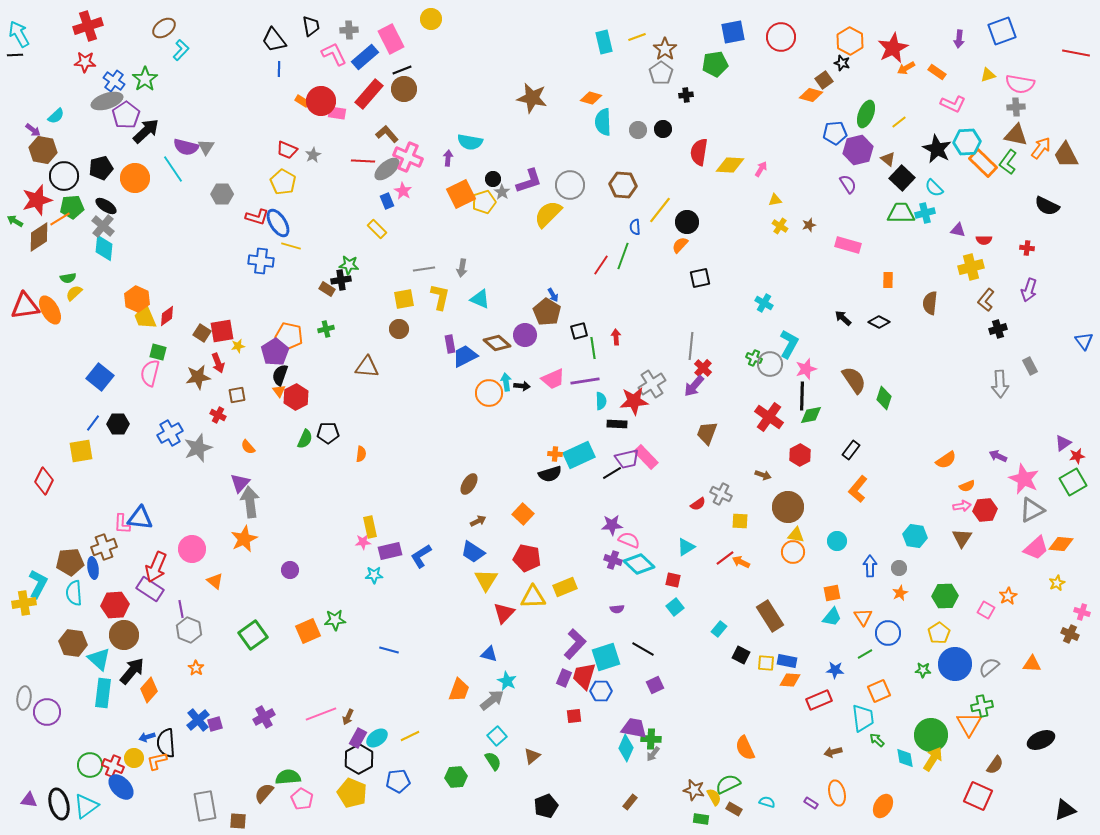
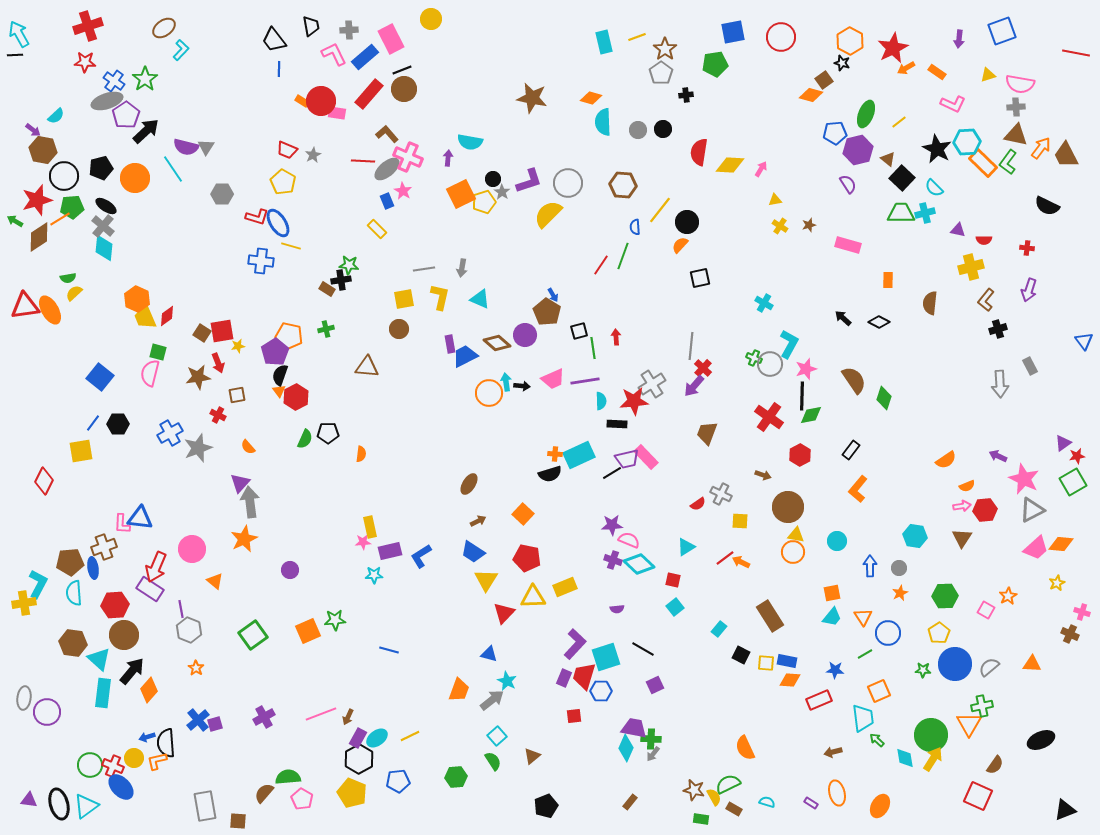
gray circle at (570, 185): moved 2 px left, 2 px up
orange ellipse at (883, 806): moved 3 px left
